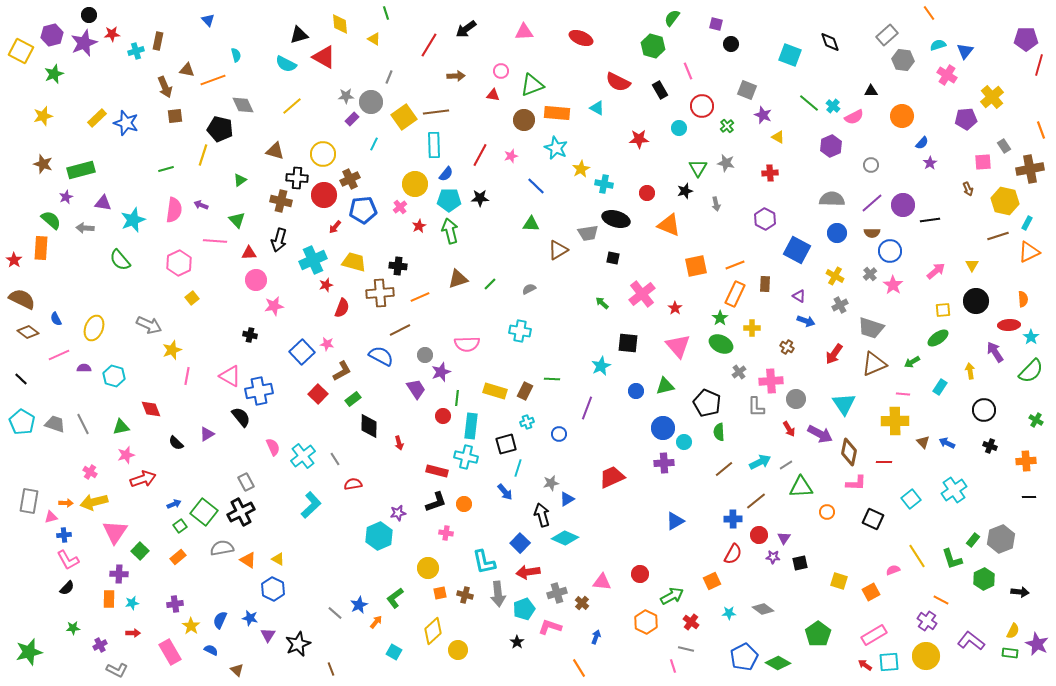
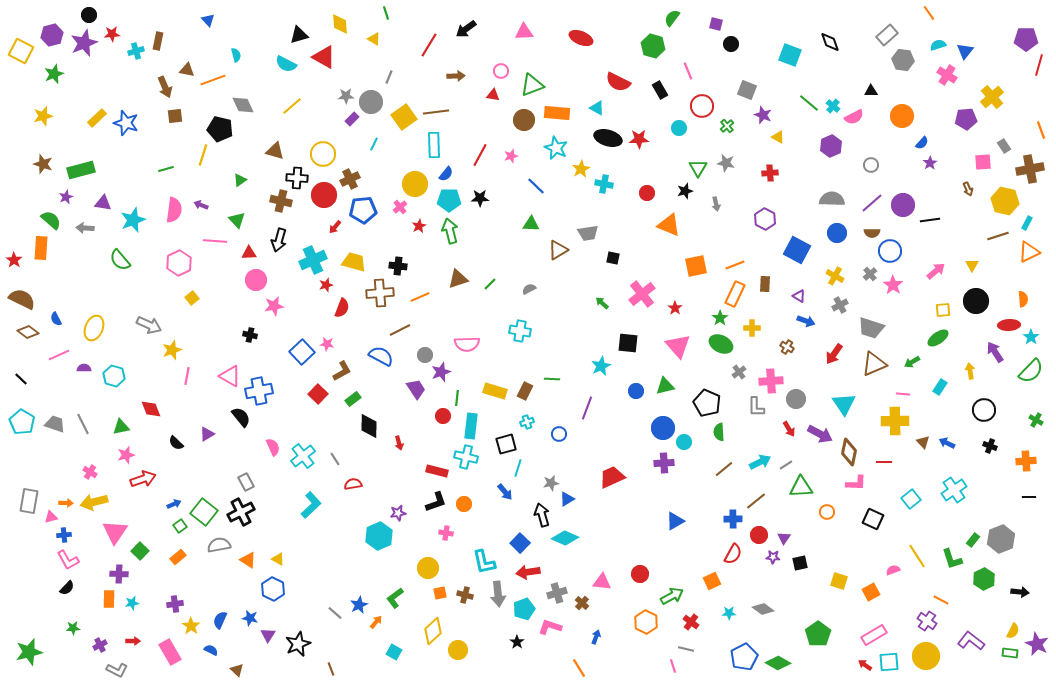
black ellipse at (616, 219): moved 8 px left, 81 px up
gray semicircle at (222, 548): moved 3 px left, 3 px up
red arrow at (133, 633): moved 8 px down
